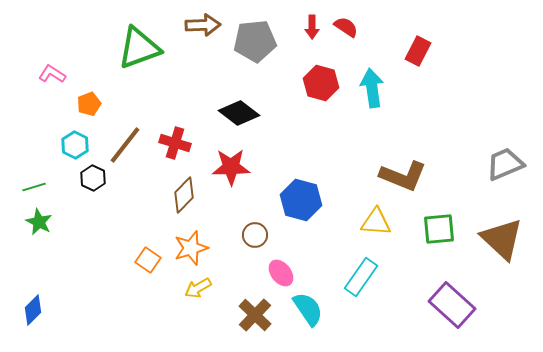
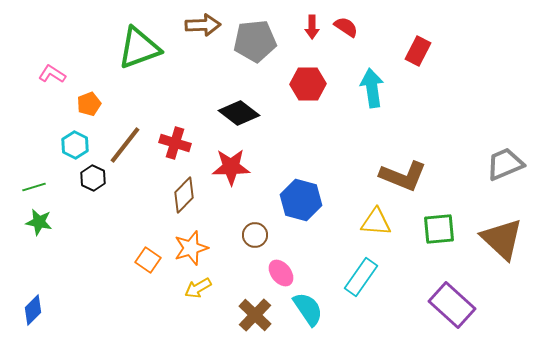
red hexagon: moved 13 px left, 1 px down; rotated 16 degrees counterclockwise
green star: rotated 16 degrees counterclockwise
